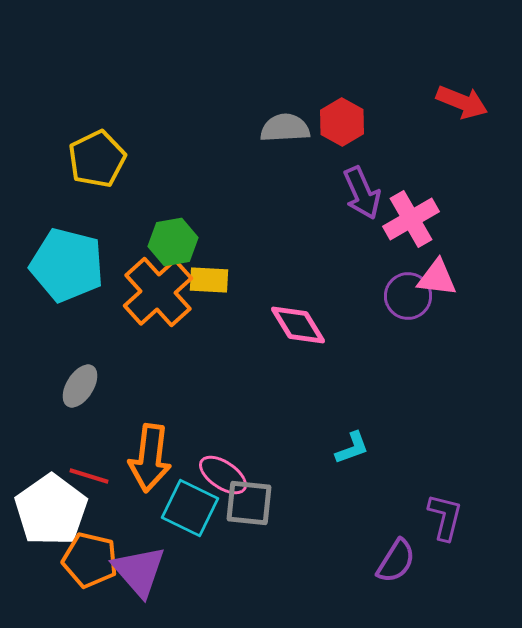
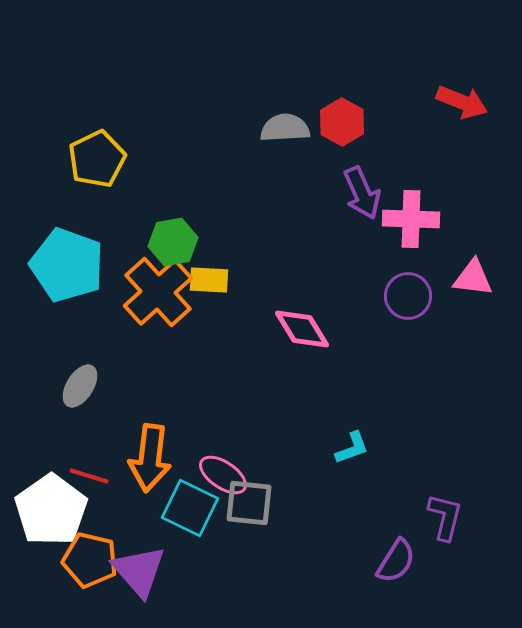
pink cross: rotated 32 degrees clockwise
cyan pentagon: rotated 6 degrees clockwise
pink triangle: moved 36 px right
pink diamond: moved 4 px right, 4 px down
